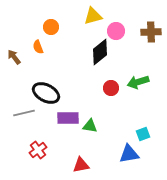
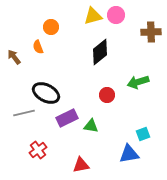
pink circle: moved 16 px up
red circle: moved 4 px left, 7 px down
purple rectangle: moved 1 px left; rotated 25 degrees counterclockwise
green triangle: moved 1 px right
